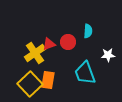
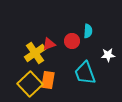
red circle: moved 4 px right, 1 px up
